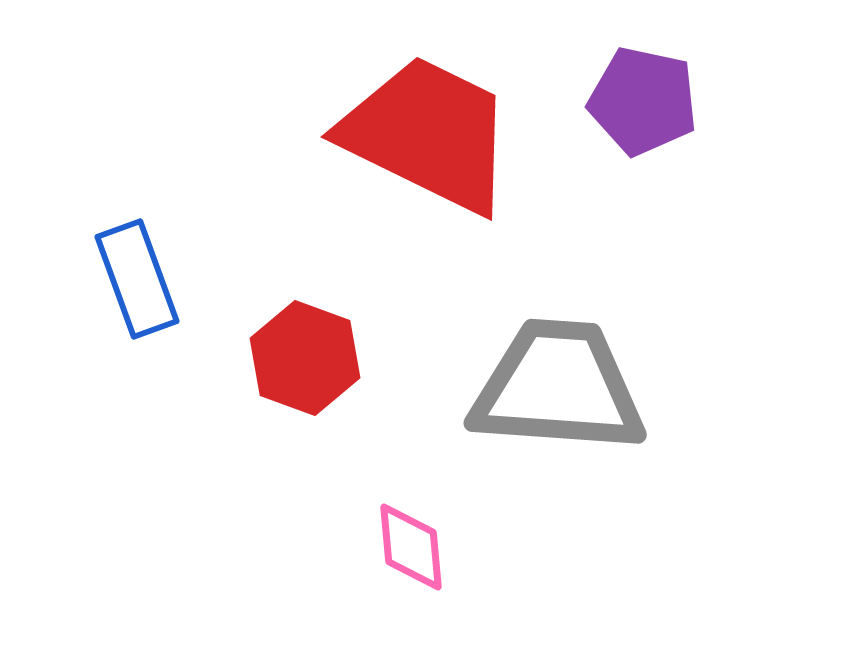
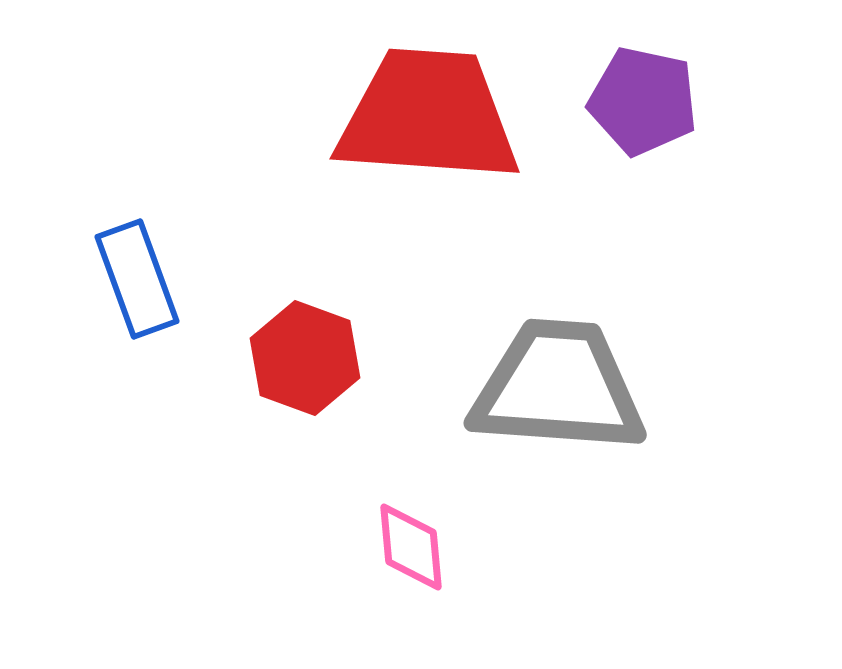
red trapezoid: moved 18 px up; rotated 22 degrees counterclockwise
